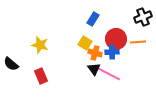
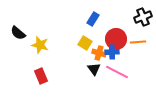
orange cross: moved 4 px right
black semicircle: moved 7 px right, 31 px up
pink line: moved 8 px right, 2 px up
